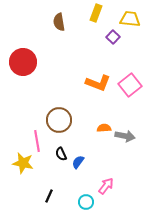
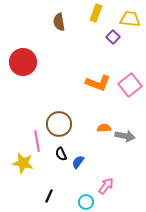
brown circle: moved 4 px down
